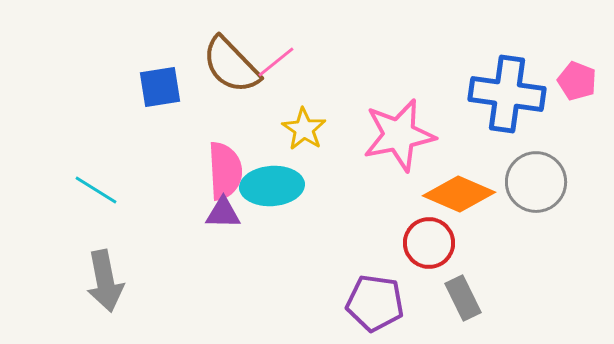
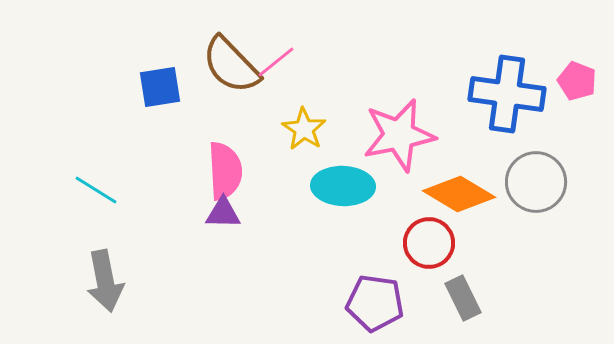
cyan ellipse: moved 71 px right; rotated 6 degrees clockwise
orange diamond: rotated 8 degrees clockwise
